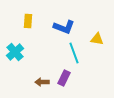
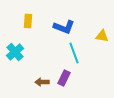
yellow triangle: moved 5 px right, 3 px up
